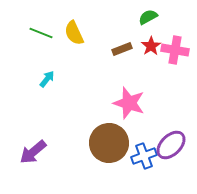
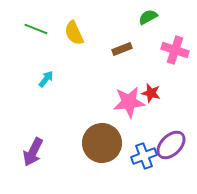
green line: moved 5 px left, 4 px up
red star: moved 47 px down; rotated 24 degrees counterclockwise
pink cross: rotated 8 degrees clockwise
cyan arrow: moved 1 px left
pink star: moved 1 px up; rotated 24 degrees counterclockwise
brown circle: moved 7 px left
purple arrow: rotated 24 degrees counterclockwise
